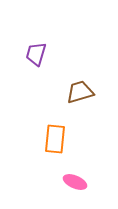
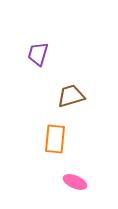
purple trapezoid: moved 2 px right
brown trapezoid: moved 9 px left, 4 px down
